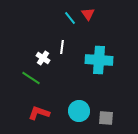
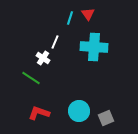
cyan line: rotated 56 degrees clockwise
white line: moved 7 px left, 5 px up; rotated 16 degrees clockwise
cyan cross: moved 5 px left, 13 px up
gray square: rotated 28 degrees counterclockwise
